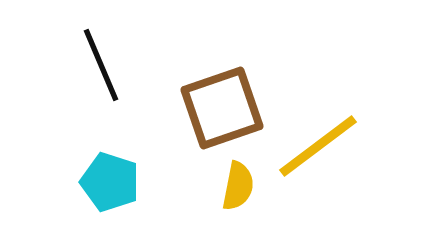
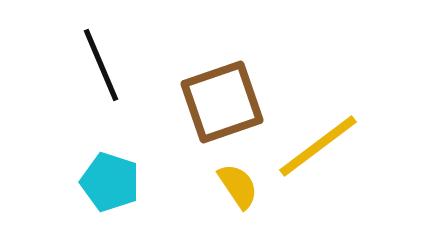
brown square: moved 6 px up
yellow semicircle: rotated 45 degrees counterclockwise
